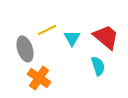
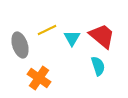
red trapezoid: moved 4 px left, 1 px up
gray ellipse: moved 5 px left, 4 px up
